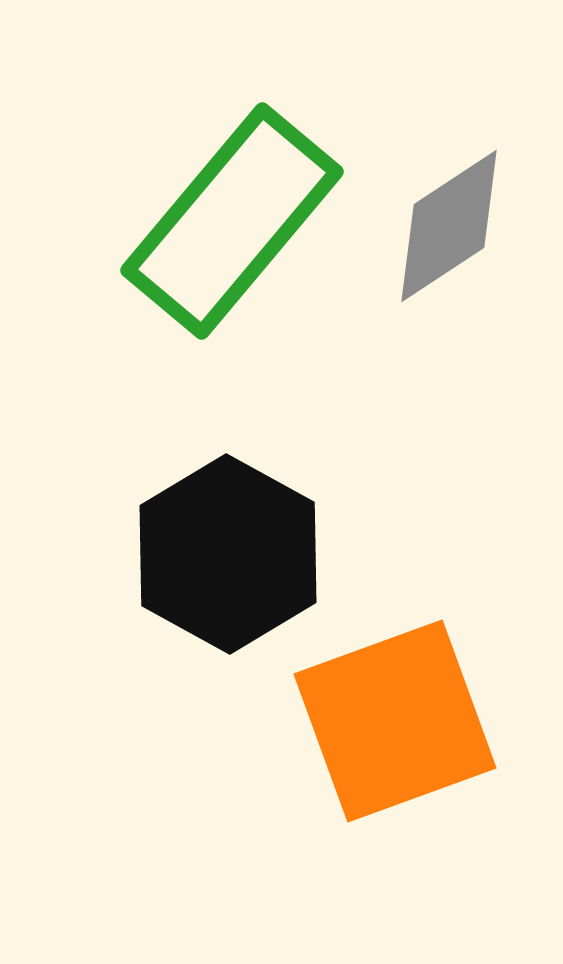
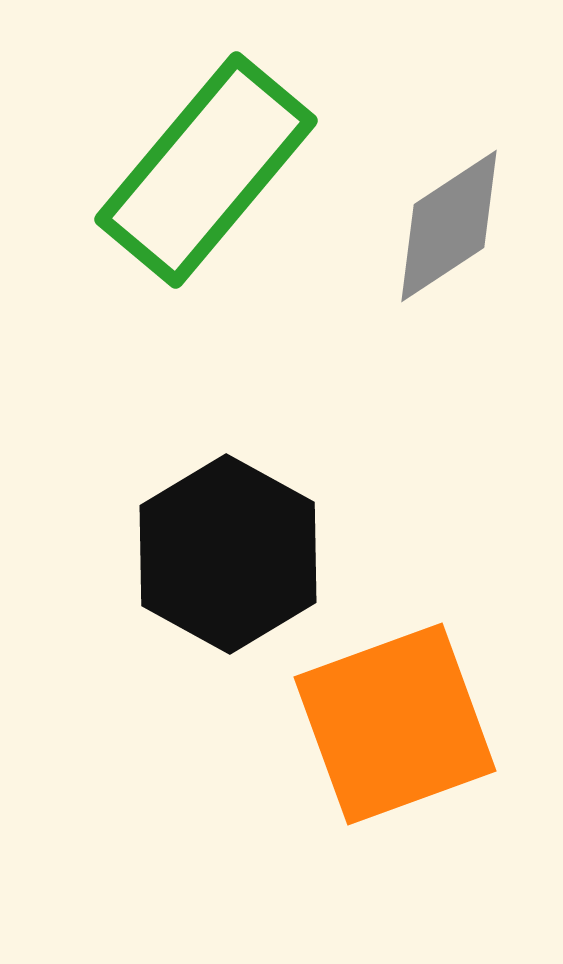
green rectangle: moved 26 px left, 51 px up
orange square: moved 3 px down
